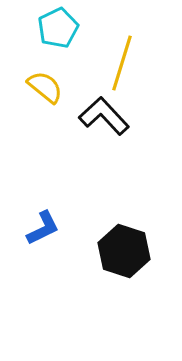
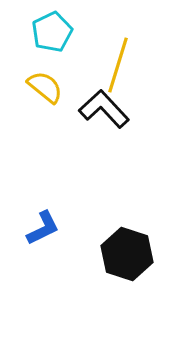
cyan pentagon: moved 6 px left, 4 px down
yellow line: moved 4 px left, 2 px down
black L-shape: moved 7 px up
black hexagon: moved 3 px right, 3 px down
